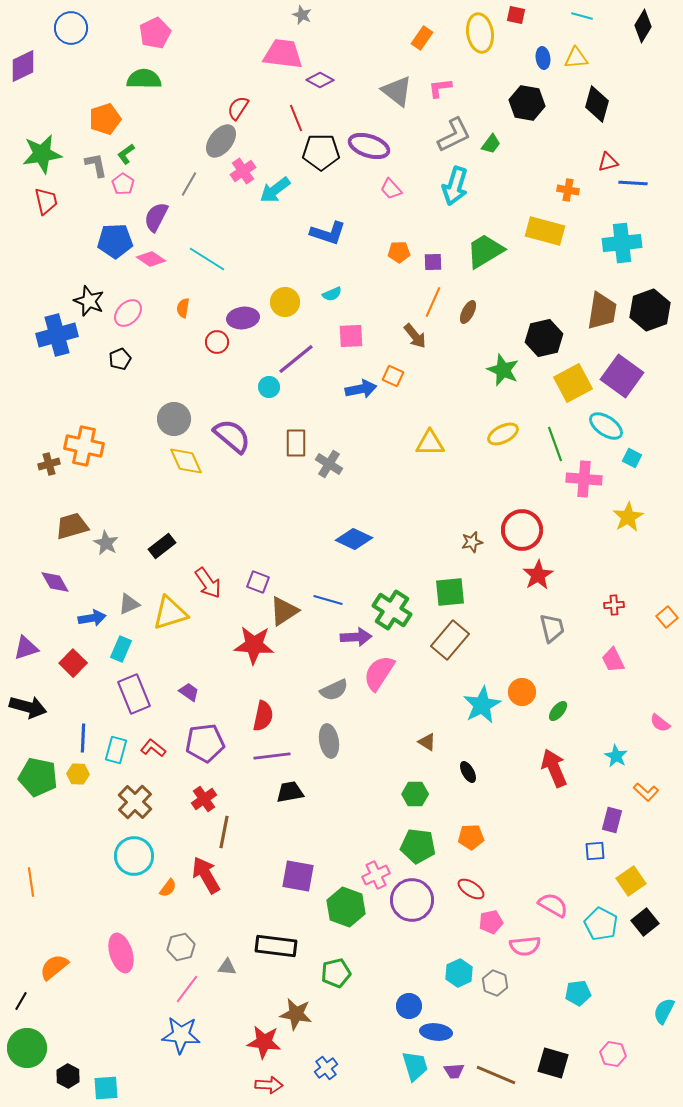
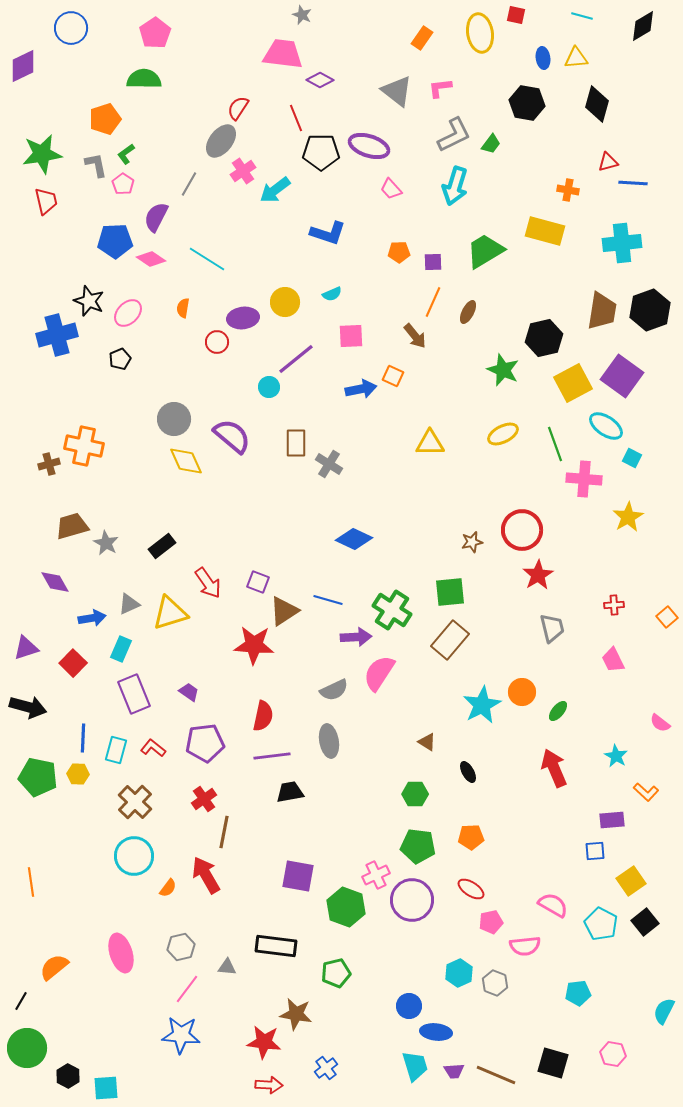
black diamond at (643, 26): rotated 28 degrees clockwise
pink pentagon at (155, 33): rotated 8 degrees counterclockwise
purple rectangle at (612, 820): rotated 70 degrees clockwise
